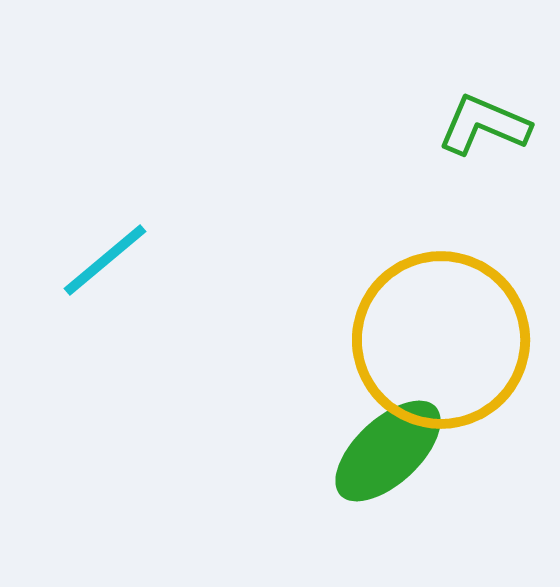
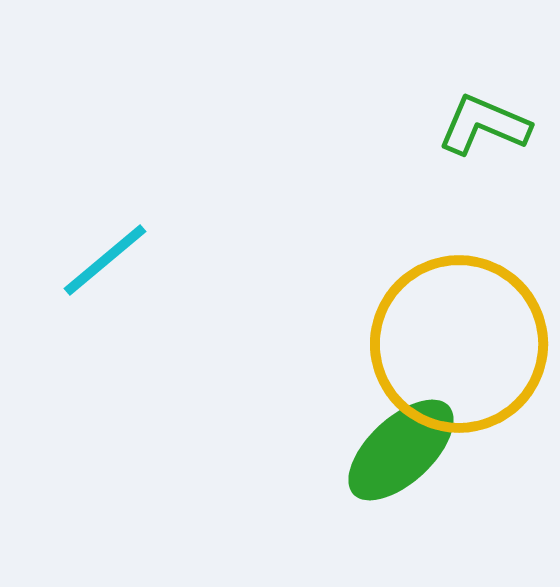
yellow circle: moved 18 px right, 4 px down
green ellipse: moved 13 px right, 1 px up
